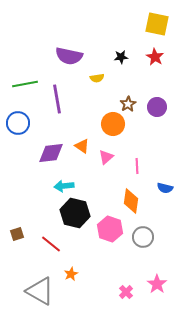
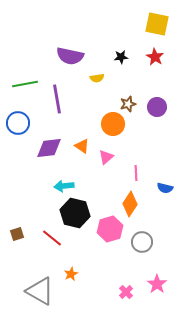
purple semicircle: moved 1 px right
brown star: rotated 14 degrees clockwise
purple diamond: moved 2 px left, 5 px up
pink line: moved 1 px left, 7 px down
orange diamond: moved 1 px left, 3 px down; rotated 25 degrees clockwise
pink hexagon: rotated 25 degrees clockwise
gray circle: moved 1 px left, 5 px down
red line: moved 1 px right, 6 px up
